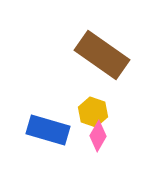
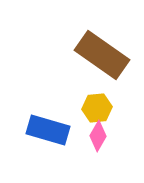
yellow hexagon: moved 4 px right, 4 px up; rotated 24 degrees counterclockwise
